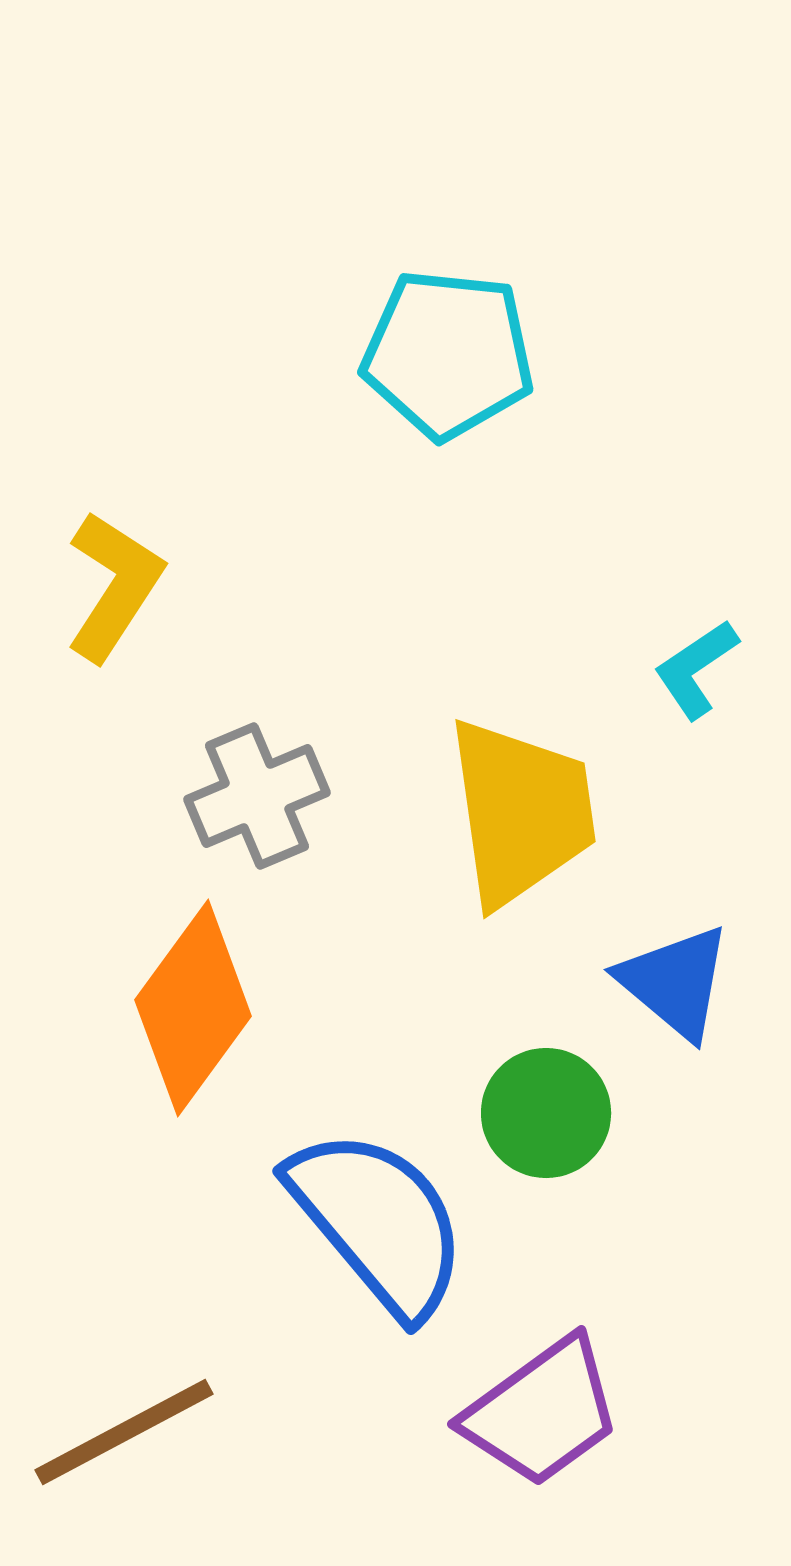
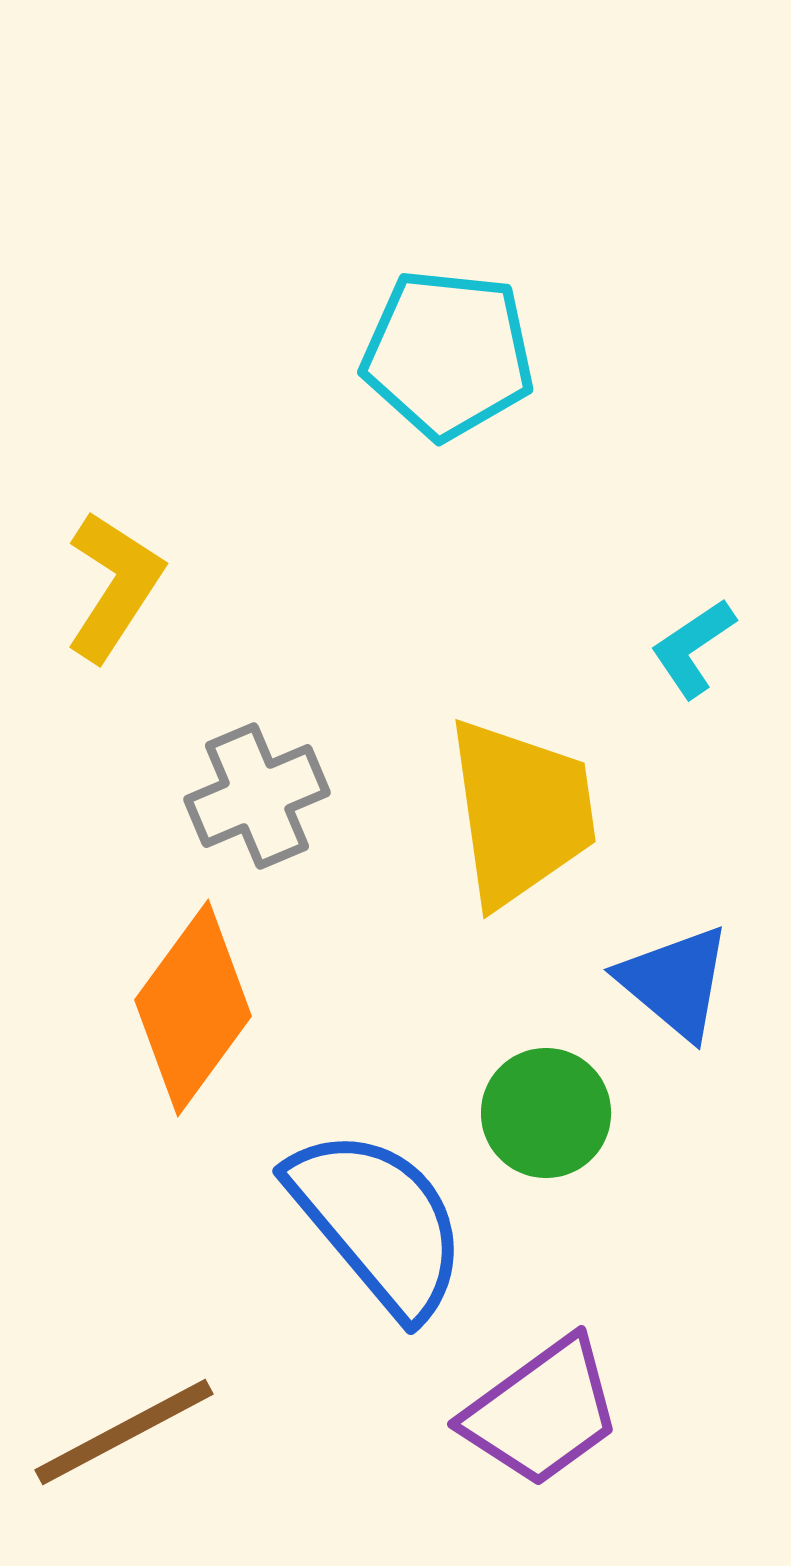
cyan L-shape: moved 3 px left, 21 px up
